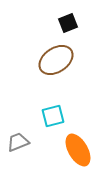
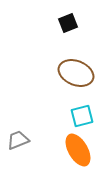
brown ellipse: moved 20 px right, 13 px down; rotated 56 degrees clockwise
cyan square: moved 29 px right
gray trapezoid: moved 2 px up
